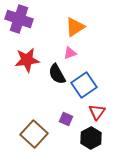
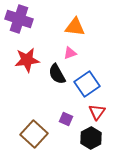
orange triangle: rotated 40 degrees clockwise
blue square: moved 3 px right, 1 px up
